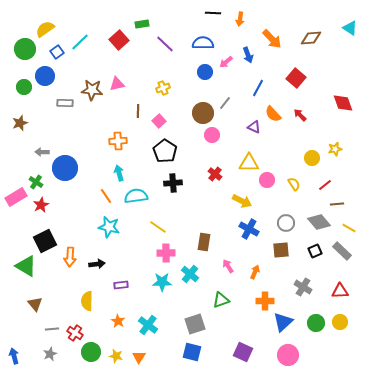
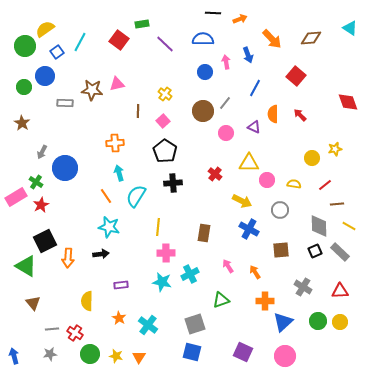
orange arrow at (240, 19): rotated 120 degrees counterclockwise
red square at (119, 40): rotated 12 degrees counterclockwise
cyan line at (80, 42): rotated 18 degrees counterclockwise
blue semicircle at (203, 43): moved 4 px up
green circle at (25, 49): moved 3 px up
pink arrow at (226, 62): rotated 120 degrees clockwise
red square at (296, 78): moved 2 px up
yellow cross at (163, 88): moved 2 px right, 6 px down; rotated 32 degrees counterclockwise
blue line at (258, 88): moved 3 px left
red diamond at (343, 103): moved 5 px right, 1 px up
brown circle at (203, 113): moved 2 px up
orange semicircle at (273, 114): rotated 42 degrees clockwise
pink square at (159, 121): moved 4 px right
brown star at (20, 123): moved 2 px right; rotated 21 degrees counterclockwise
pink circle at (212, 135): moved 14 px right, 2 px up
orange cross at (118, 141): moved 3 px left, 2 px down
gray arrow at (42, 152): rotated 64 degrees counterclockwise
yellow semicircle at (294, 184): rotated 48 degrees counterclockwise
cyan semicircle at (136, 196): rotated 50 degrees counterclockwise
gray diamond at (319, 222): moved 4 px down; rotated 40 degrees clockwise
gray circle at (286, 223): moved 6 px left, 13 px up
yellow line at (158, 227): rotated 60 degrees clockwise
yellow line at (349, 228): moved 2 px up
brown rectangle at (204, 242): moved 9 px up
gray rectangle at (342, 251): moved 2 px left, 1 px down
orange arrow at (70, 257): moved 2 px left, 1 px down
black arrow at (97, 264): moved 4 px right, 10 px up
orange arrow at (255, 272): rotated 56 degrees counterclockwise
cyan cross at (190, 274): rotated 24 degrees clockwise
cyan star at (162, 282): rotated 12 degrees clockwise
brown triangle at (35, 304): moved 2 px left, 1 px up
orange star at (118, 321): moved 1 px right, 3 px up
green circle at (316, 323): moved 2 px right, 2 px up
green circle at (91, 352): moved 1 px left, 2 px down
gray star at (50, 354): rotated 16 degrees clockwise
pink circle at (288, 355): moved 3 px left, 1 px down
